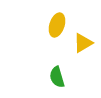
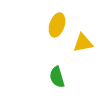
yellow triangle: rotated 20 degrees clockwise
